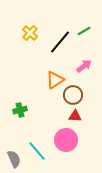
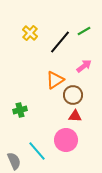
gray semicircle: moved 2 px down
